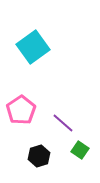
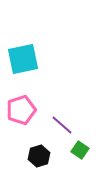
cyan square: moved 10 px left, 12 px down; rotated 24 degrees clockwise
pink pentagon: rotated 16 degrees clockwise
purple line: moved 1 px left, 2 px down
